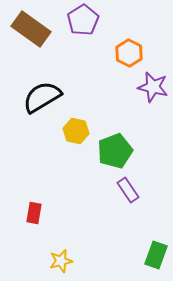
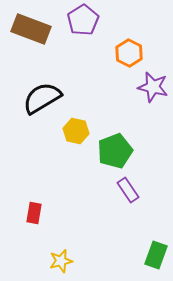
brown rectangle: rotated 15 degrees counterclockwise
black semicircle: moved 1 px down
